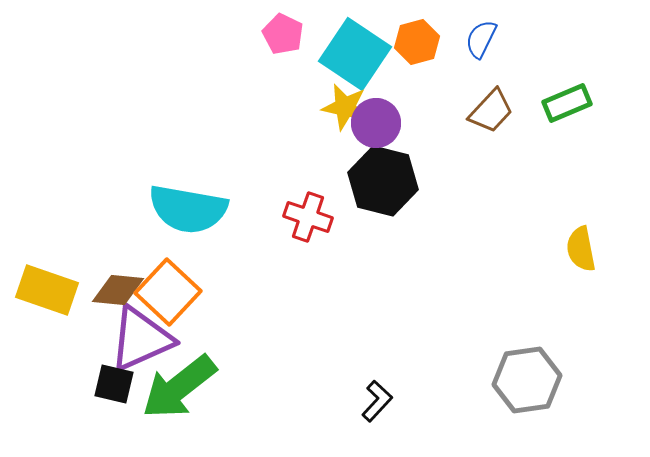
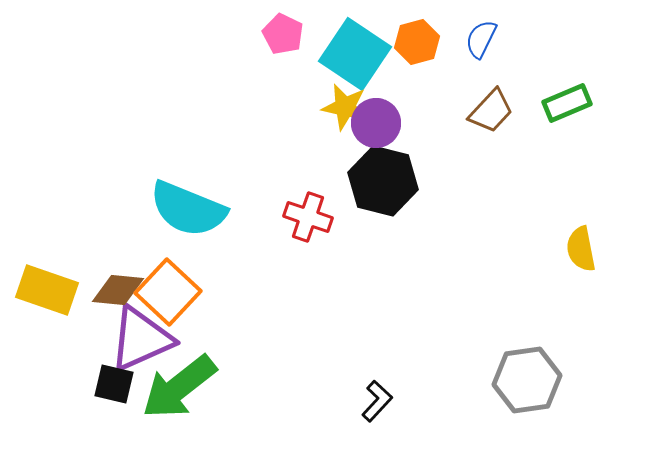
cyan semicircle: rotated 12 degrees clockwise
